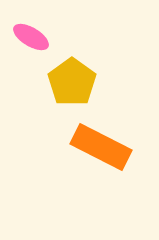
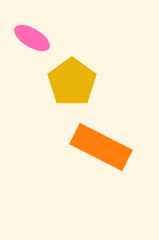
pink ellipse: moved 1 px right, 1 px down
